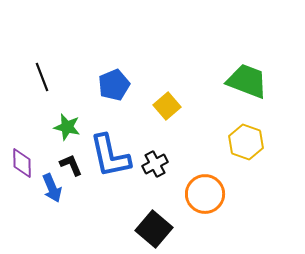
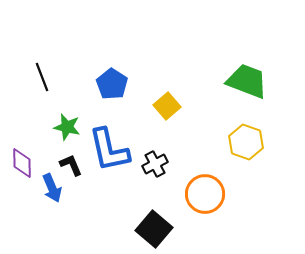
blue pentagon: moved 2 px left, 1 px up; rotated 16 degrees counterclockwise
blue L-shape: moved 1 px left, 6 px up
